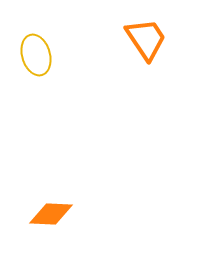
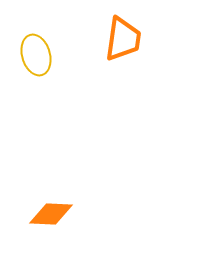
orange trapezoid: moved 23 px left; rotated 42 degrees clockwise
